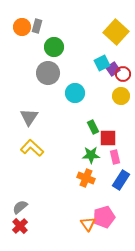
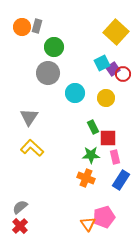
yellow circle: moved 15 px left, 2 px down
